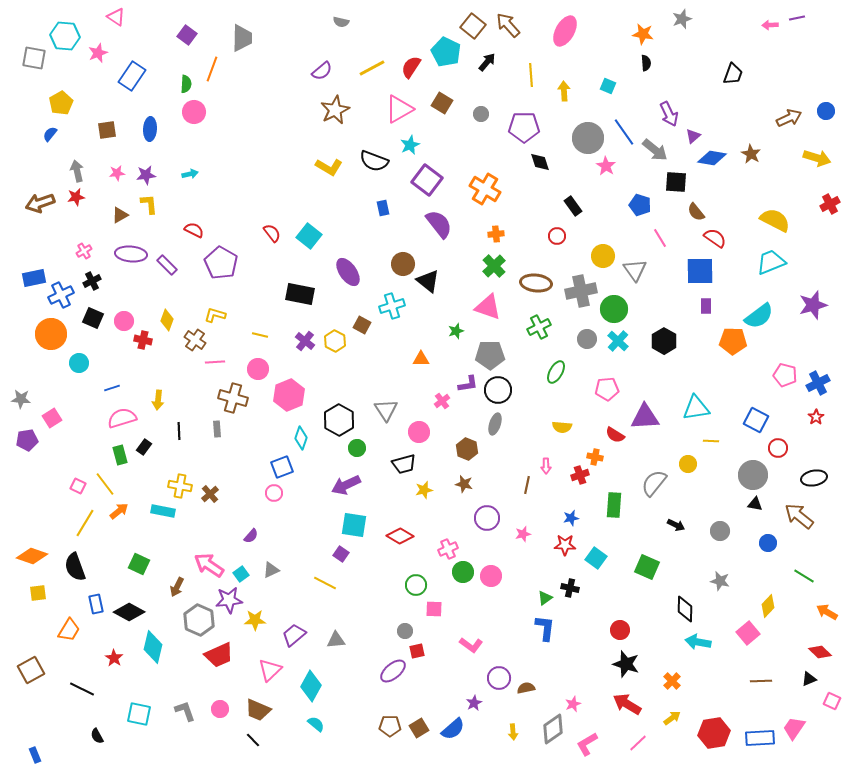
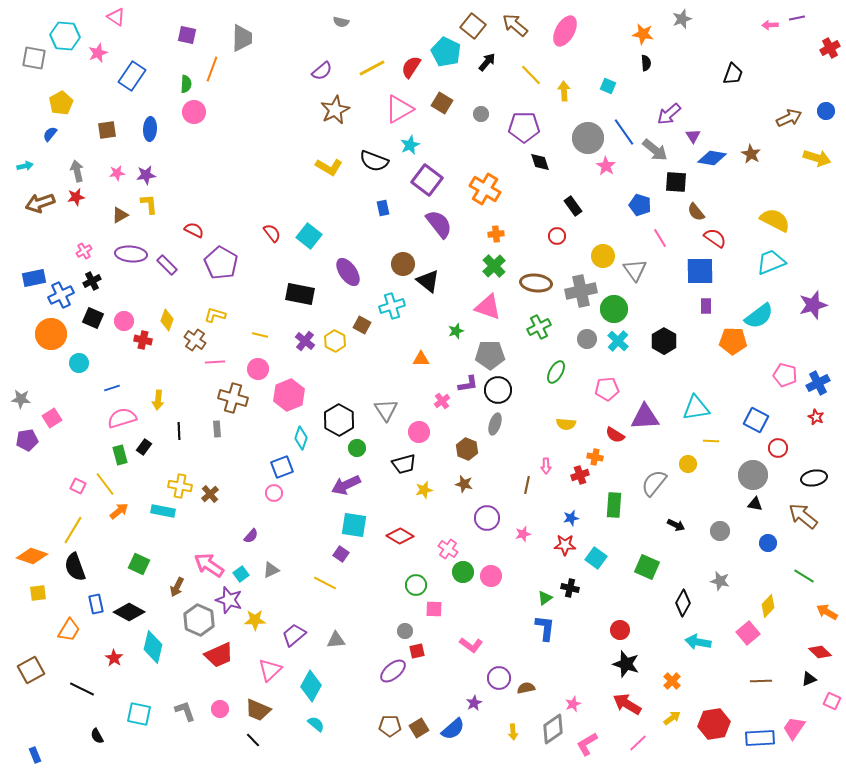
brown arrow at (508, 25): moved 7 px right; rotated 8 degrees counterclockwise
purple square at (187, 35): rotated 24 degrees counterclockwise
yellow line at (531, 75): rotated 40 degrees counterclockwise
purple arrow at (669, 114): rotated 75 degrees clockwise
purple triangle at (693, 136): rotated 21 degrees counterclockwise
cyan arrow at (190, 174): moved 165 px left, 8 px up
red cross at (830, 204): moved 156 px up
red star at (816, 417): rotated 14 degrees counterclockwise
yellow semicircle at (562, 427): moved 4 px right, 3 px up
brown arrow at (799, 516): moved 4 px right
yellow line at (85, 523): moved 12 px left, 7 px down
pink cross at (448, 549): rotated 30 degrees counterclockwise
purple star at (229, 600): rotated 24 degrees clockwise
black diamond at (685, 609): moved 2 px left, 6 px up; rotated 28 degrees clockwise
red hexagon at (714, 733): moved 9 px up
